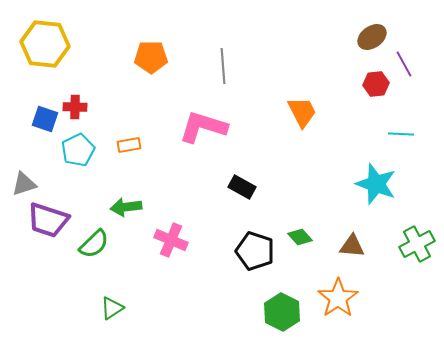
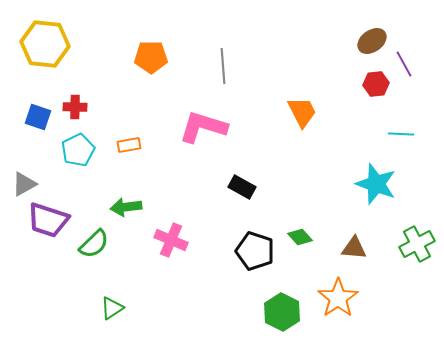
brown ellipse: moved 4 px down
blue square: moved 7 px left, 2 px up
gray triangle: rotated 12 degrees counterclockwise
brown triangle: moved 2 px right, 2 px down
